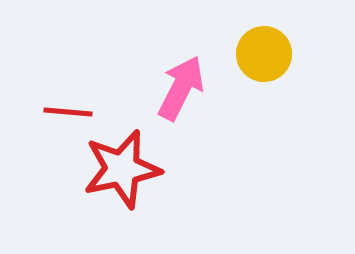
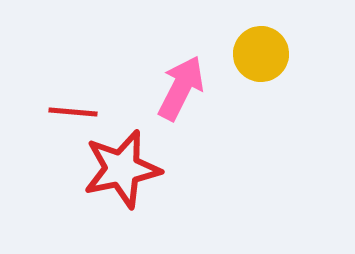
yellow circle: moved 3 px left
red line: moved 5 px right
